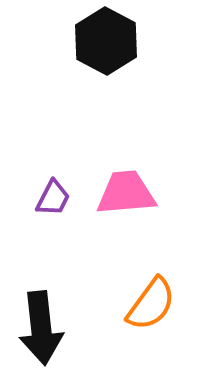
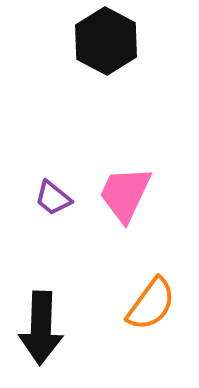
pink trapezoid: moved 1 px left, 1 px down; rotated 60 degrees counterclockwise
purple trapezoid: rotated 102 degrees clockwise
black arrow: rotated 8 degrees clockwise
